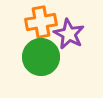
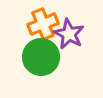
orange cross: moved 2 px right, 2 px down; rotated 12 degrees counterclockwise
